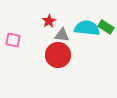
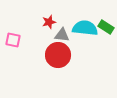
red star: moved 1 px down; rotated 16 degrees clockwise
cyan semicircle: moved 2 px left
